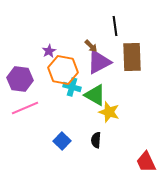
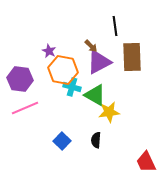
purple star: rotated 16 degrees counterclockwise
yellow star: rotated 25 degrees counterclockwise
